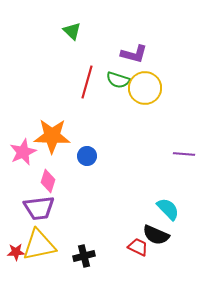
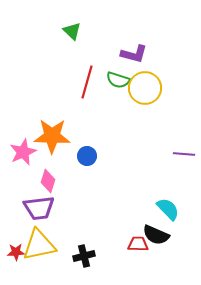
red trapezoid: moved 3 px up; rotated 25 degrees counterclockwise
